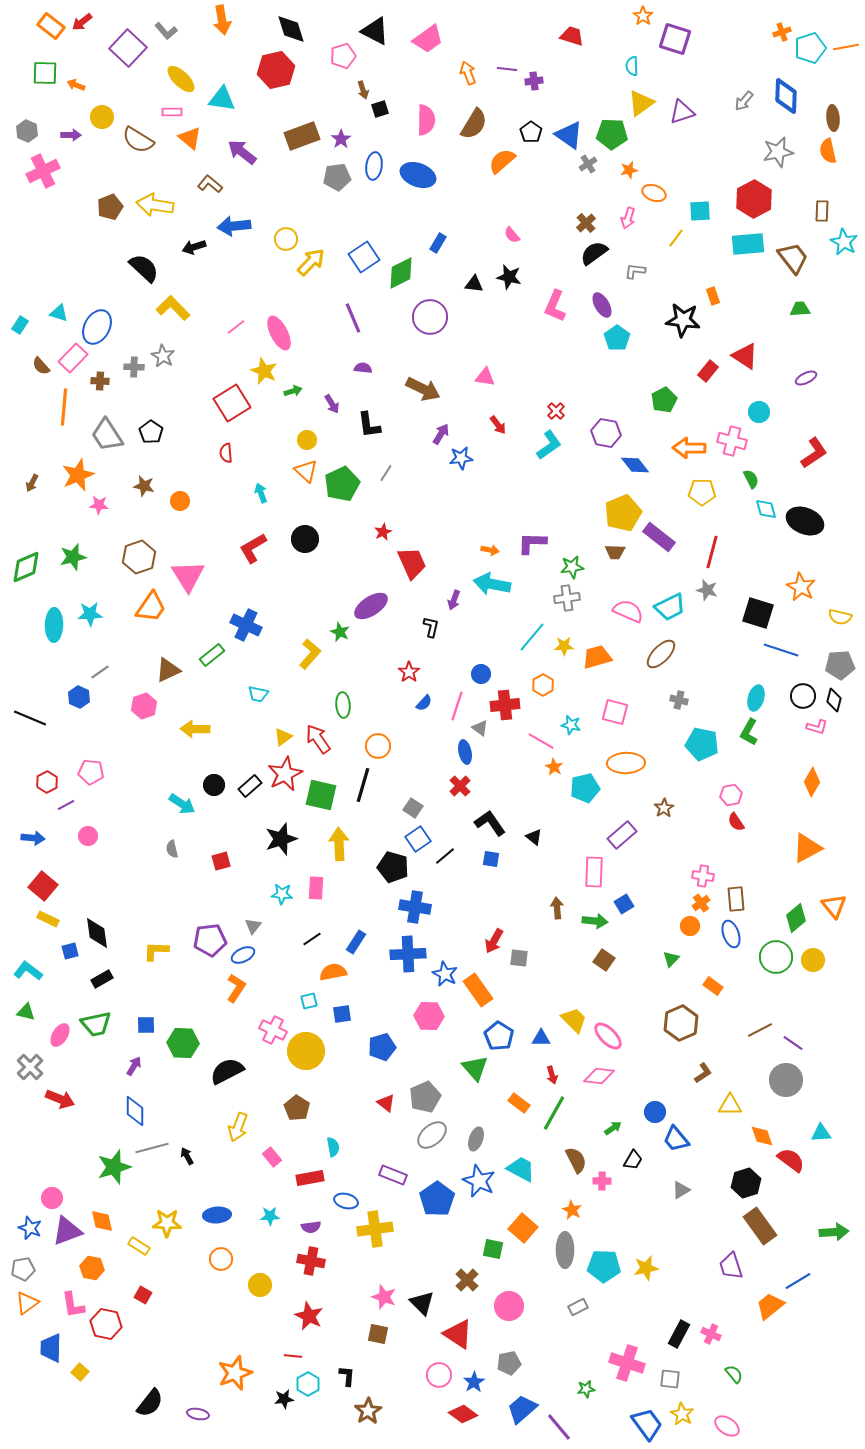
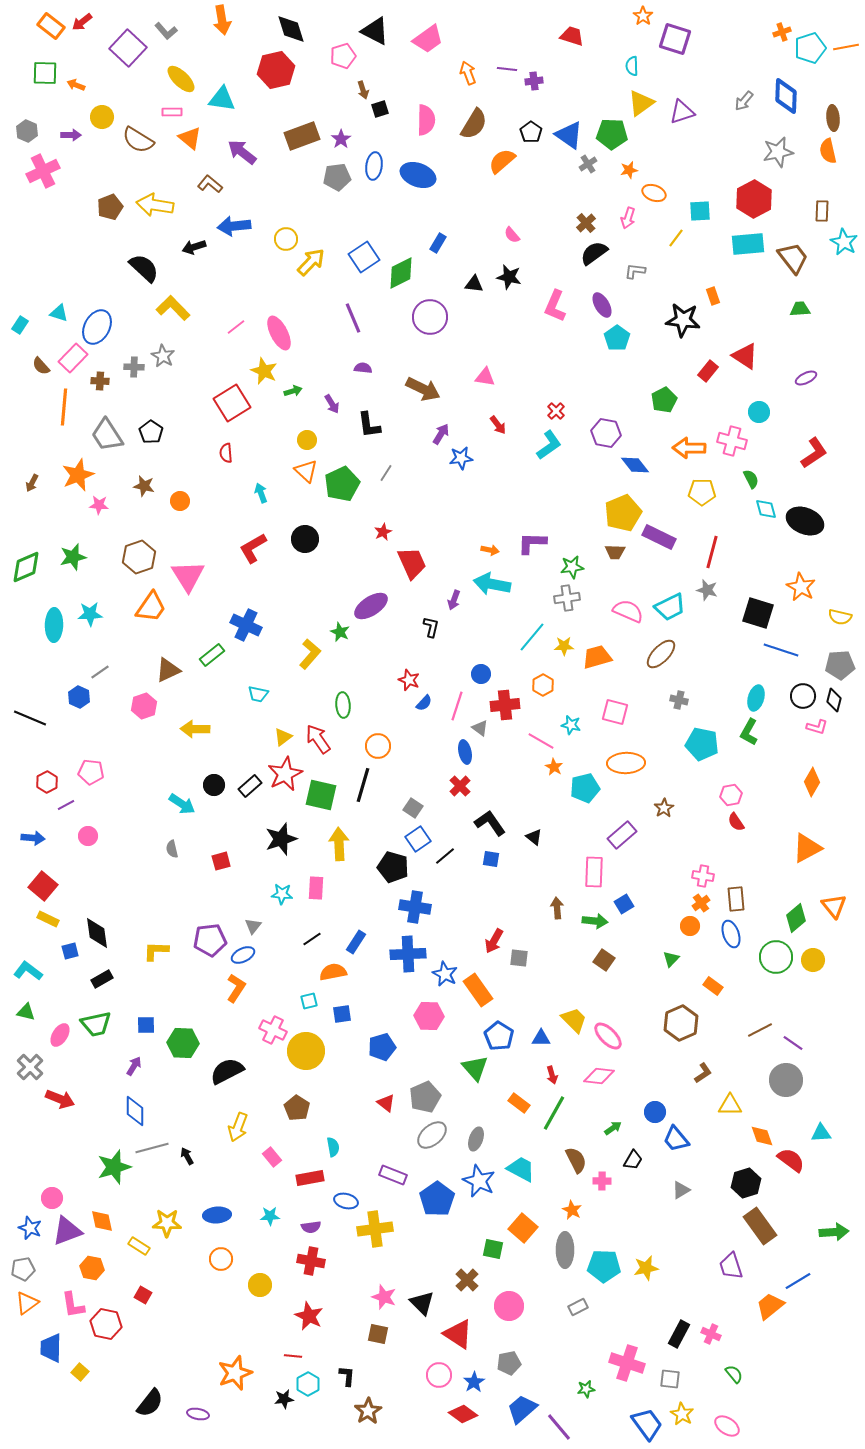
purple rectangle at (659, 537): rotated 12 degrees counterclockwise
red star at (409, 672): moved 8 px down; rotated 15 degrees counterclockwise
